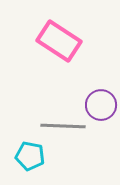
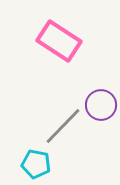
gray line: rotated 48 degrees counterclockwise
cyan pentagon: moved 6 px right, 8 px down
